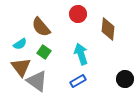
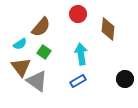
brown semicircle: rotated 100 degrees counterclockwise
cyan arrow: rotated 10 degrees clockwise
